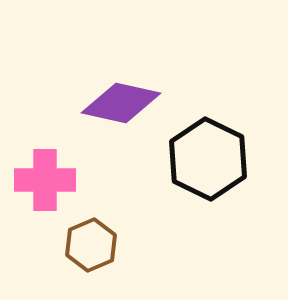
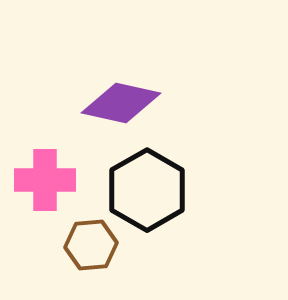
black hexagon: moved 61 px left, 31 px down; rotated 4 degrees clockwise
brown hexagon: rotated 18 degrees clockwise
